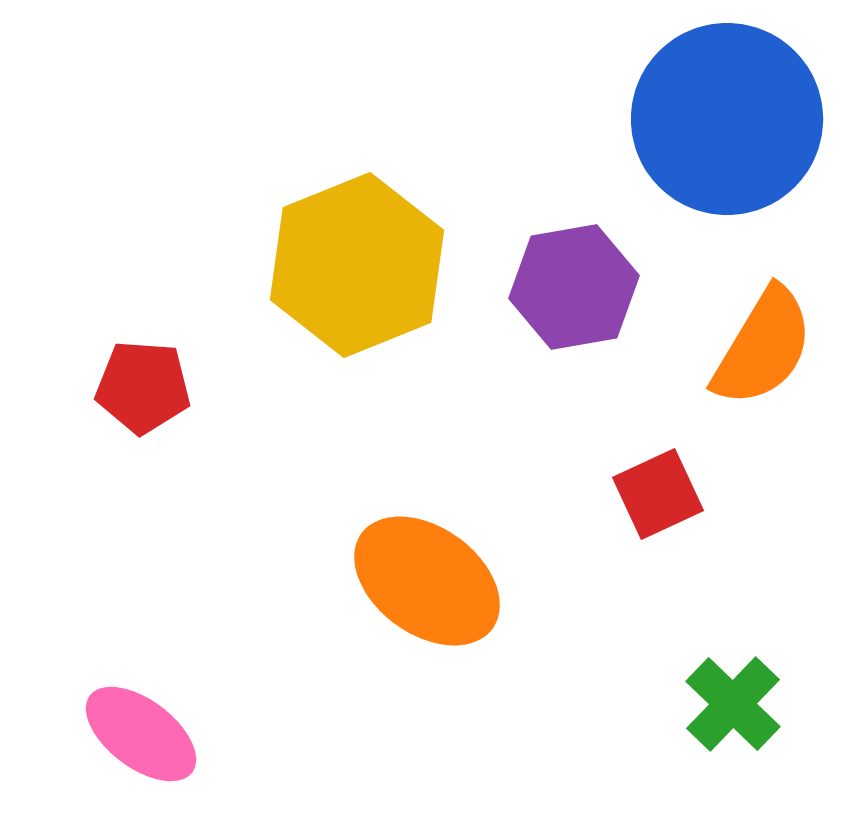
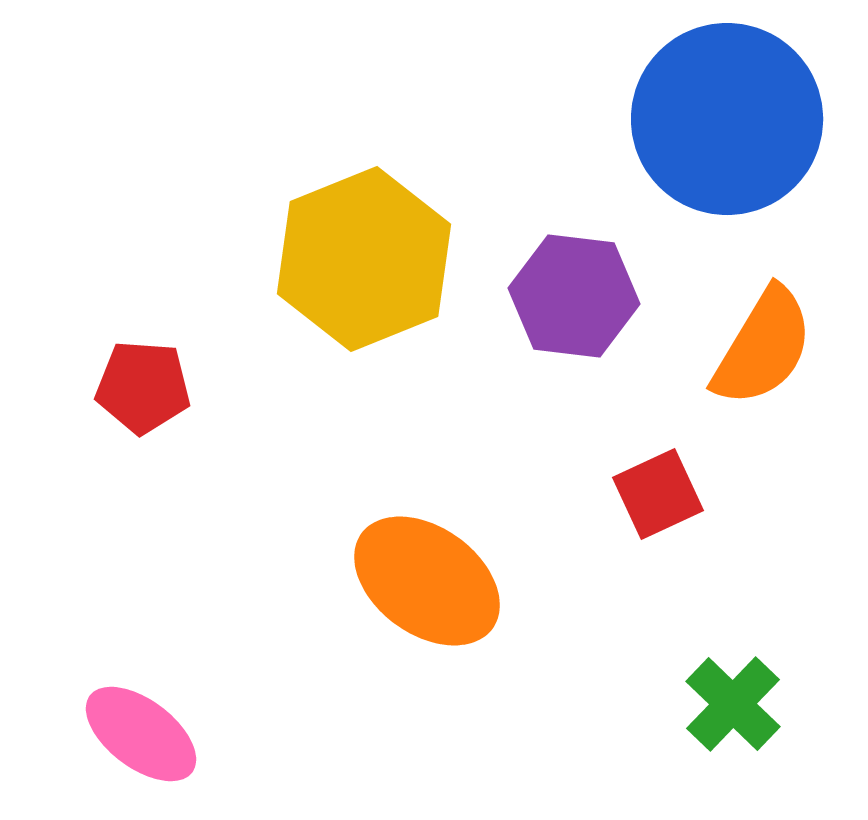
yellow hexagon: moved 7 px right, 6 px up
purple hexagon: moved 9 px down; rotated 17 degrees clockwise
